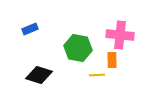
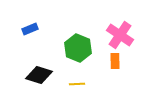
pink cross: rotated 28 degrees clockwise
green hexagon: rotated 12 degrees clockwise
orange rectangle: moved 3 px right, 1 px down
yellow line: moved 20 px left, 9 px down
